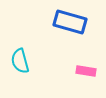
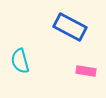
blue rectangle: moved 5 px down; rotated 12 degrees clockwise
